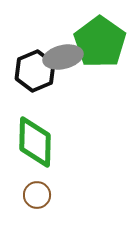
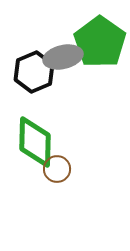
black hexagon: moved 1 px left, 1 px down
brown circle: moved 20 px right, 26 px up
